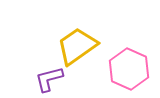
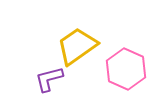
pink hexagon: moved 3 px left
